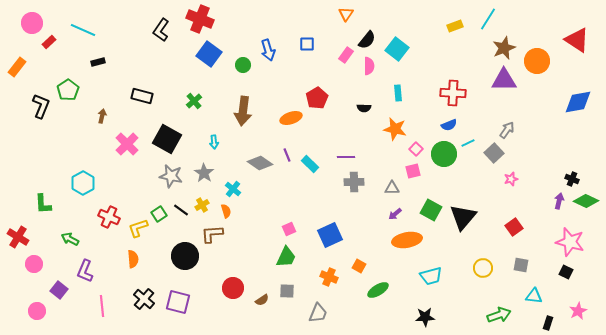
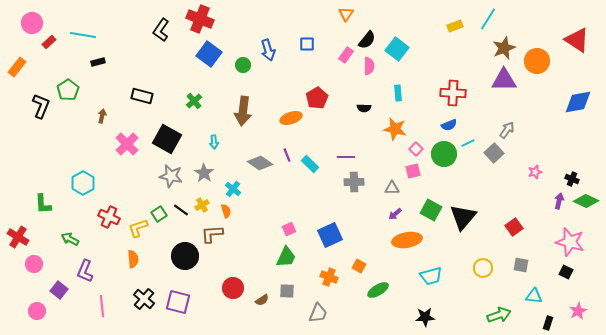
cyan line at (83, 30): moved 5 px down; rotated 15 degrees counterclockwise
pink star at (511, 179): moved 24 px right, 7 px up
